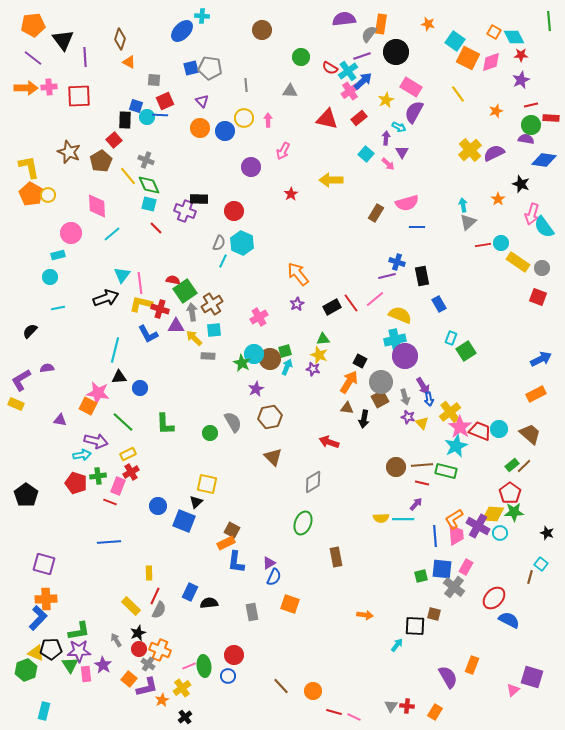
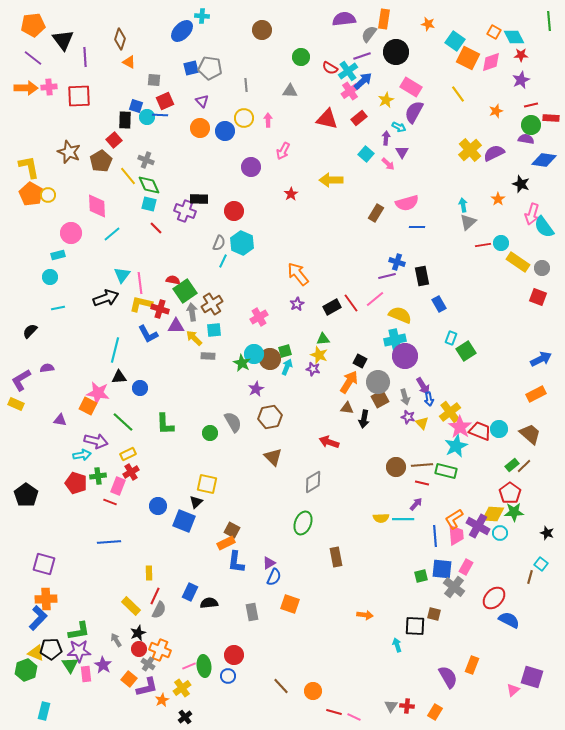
orange rectangle at (381, 24): moved 3 px right, 5 px up
gray circle at (381, 382): moved 3 px left
cyan arrow at (397, 645): rotated 56 degrees counterclockwise
